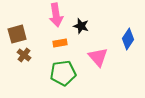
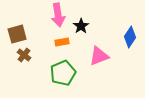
pink arrow: moved 2 px right
black star: rotated 21 degrees clockwise
blue diamond: moved 2 px right, 2 px up
orange rectangle: moved 2 px right, 1 px up
pink triangle: moved 1 px right, 1 px up; rotated 50 degrees clockwise
green pentagon: rotated 15 degrees counterclockwise
